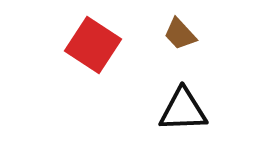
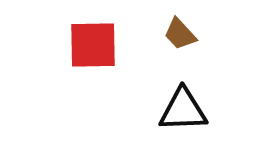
red square: rotated 34 degrees counterclockwise
